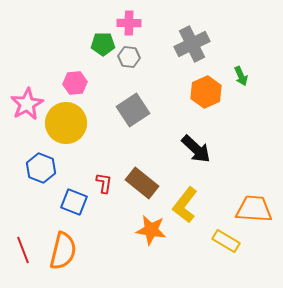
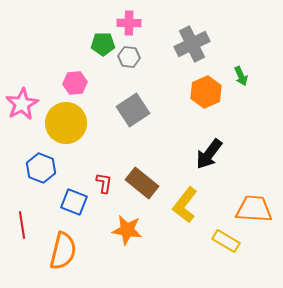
pink star: moved 5 px left
black arrow: moved 13 px right, 5 px down; rotated 84 degrees clockwise
orange star: moved 24 px left
red line: moved 1 px left, 25 px up; rotated 12 degrees clockwise
